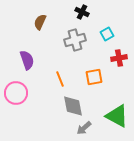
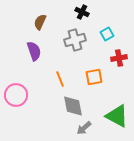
purple semicircle: moved 7 px right, 9 px up
pink circle: moved 2 px down
